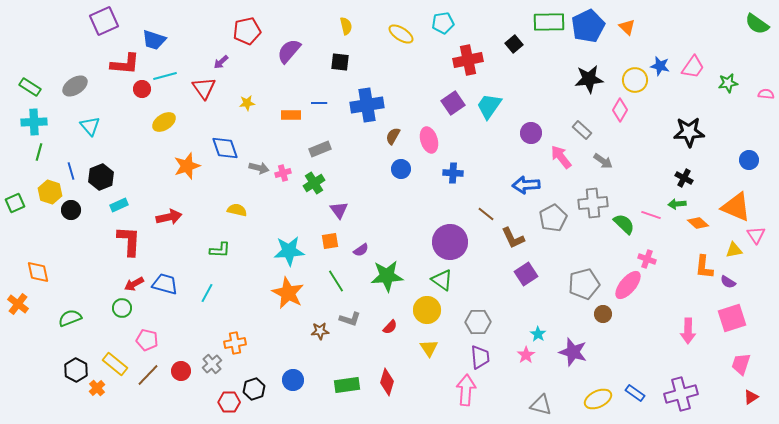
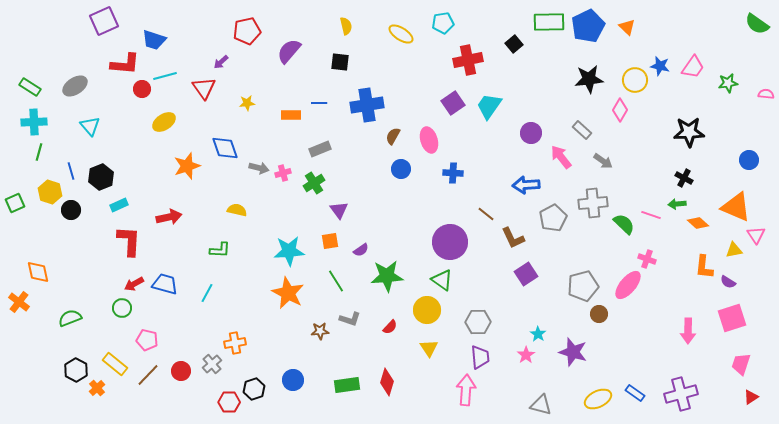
gray pentagon at (584, 284): moved 1 px left, 2 px down
orange cross at (18, 304): moved 1 px right, 2 px up
brown circle at (603, 314): moved 4 px left
